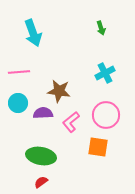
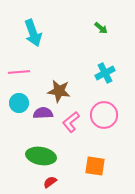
green arrow: rotated 32 degrees counterclockwise
cyan circle: moved 1 px right
pink circle: moved 2 px left
orange square: moved 3 px left, 19 px down
red semicircle: moved 9 px right
